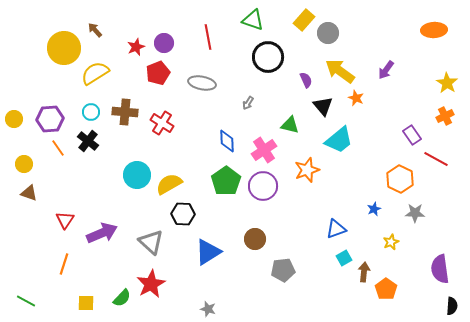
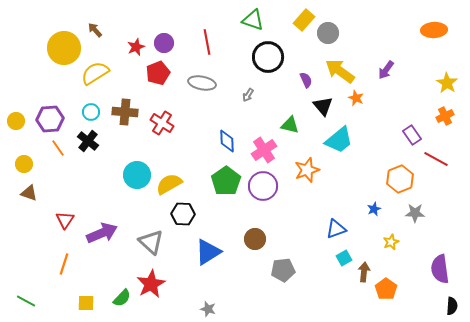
red line at (208, 37): moved 1 px left, 5 px down
gray arrow at (248, 103): moved 8 px up
yellow circle at (14, 119): moved 2 px right, 2 px down
orange hexagon at (400, 179): rotated 12 degrees clockwise
